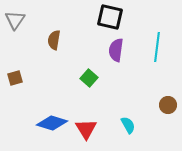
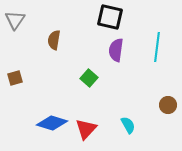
red triangle: rotated 15 degrees clockwise
